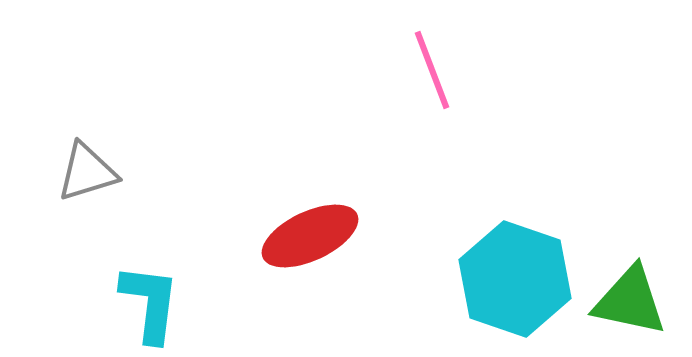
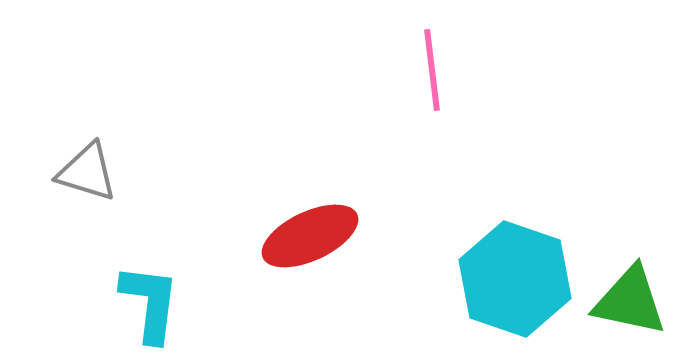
pink line: rotated 14 degrees clockwise
gray triangle: rotated 34 degrees clockwise
